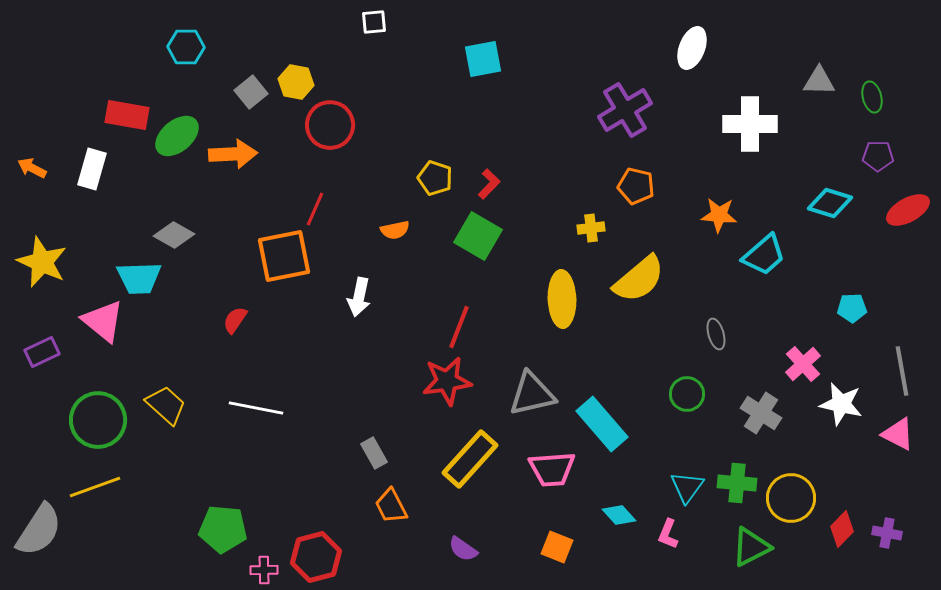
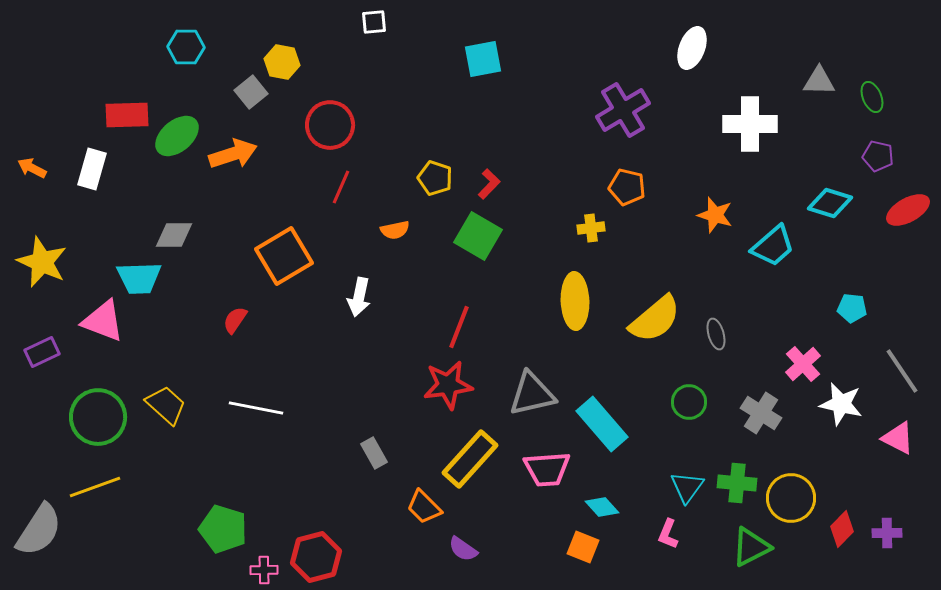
yellow hexagon at (296, 82): moved 14 px left, 20 px up
green ellipse at (872, 97): rotated 8 degrees counterclockwise
purple cross at (625, 110): moved 2 px left
red rectangle at (127, 115): rotated 12 degrees counterclockwise
orange arrow at (233, 154): rotated 15 degrees counterclockwise
purple pentagon at (878, 156): rotated 12 degrees clockwise
orange pentagon at (636, 186): moved 9 px left, 1 px down
red line at (315, 209): moved 26 px right, 22 px up
orange star at (719, 215): moved 4 px left; rotated 12 degrees clockwise
gray diamond at (174, 235): rotated 30 degrees counterclockwise
cyan trapezoid at (764, 255): moved 9 px right, 9 px up
orange square at (284, 256): rotated 20 degrees counterclockwise
yellow semicircle at (639, 279): moved 16 px right, 40 px down
yellow ellipse at (562, 299): moved 13 px right, 2 px down
cyan pentagon at (852, 308): rotated 8 degrees clockwise
pink triangle at (103, 321): rotated 18 degrees counterclockwise
gray line at (902, 371): rotated 24 degrees counterclockwise
red star at (447, 381): moved 1 px right, 4 px down
green circle at (687, 394): moved 2 px right, 8 px down
green circle at (98, 420): moved 3 px up
pink triangle at (898, 434): moved 4 px down
pink trapezoid at (552, 469): moved 5 px left
orange trapezoid at (391, 506): moved 33 px right, 1 px down; rotated 18 degrees counterclockwise
cyan diamond at (619, 515): moved 17 px left, 8 px up
green pentagon at (223, 529): rotated 12 degrees clockwise
purple cross at (887, 533): rotated 12 degrees counterclockwise
orange square at (557, 547): moved 26 px right
